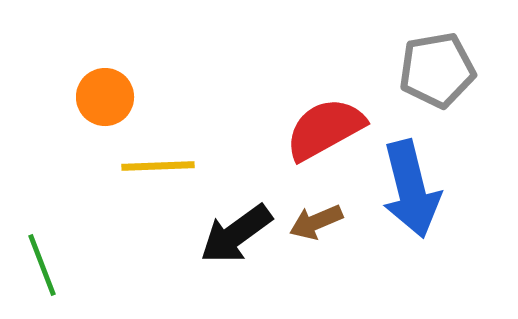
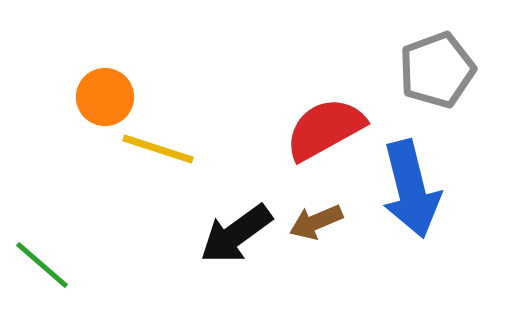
gray pentagon: rotated 10 degrees counterclockwise
yellow line: moved 17 px up; rotated 20 degrees clockwise
green line: rotated 28 degrees counterclockwise
